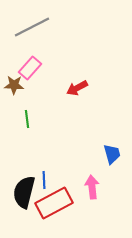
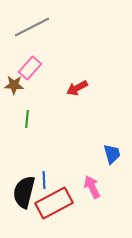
green line: rotated 12 degrees clockwise
pink arrow: rotated 20 degrees counterclockwise
